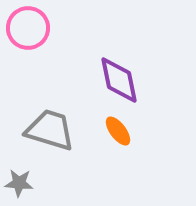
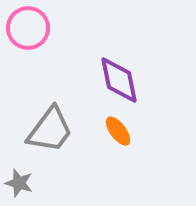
gray trapezoid: rotated 110 degrees clockwise
gray star: rotated 12 degrees clockwise
